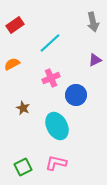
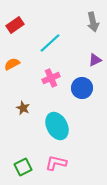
blue circle: moved 6 px right, 7 px up
